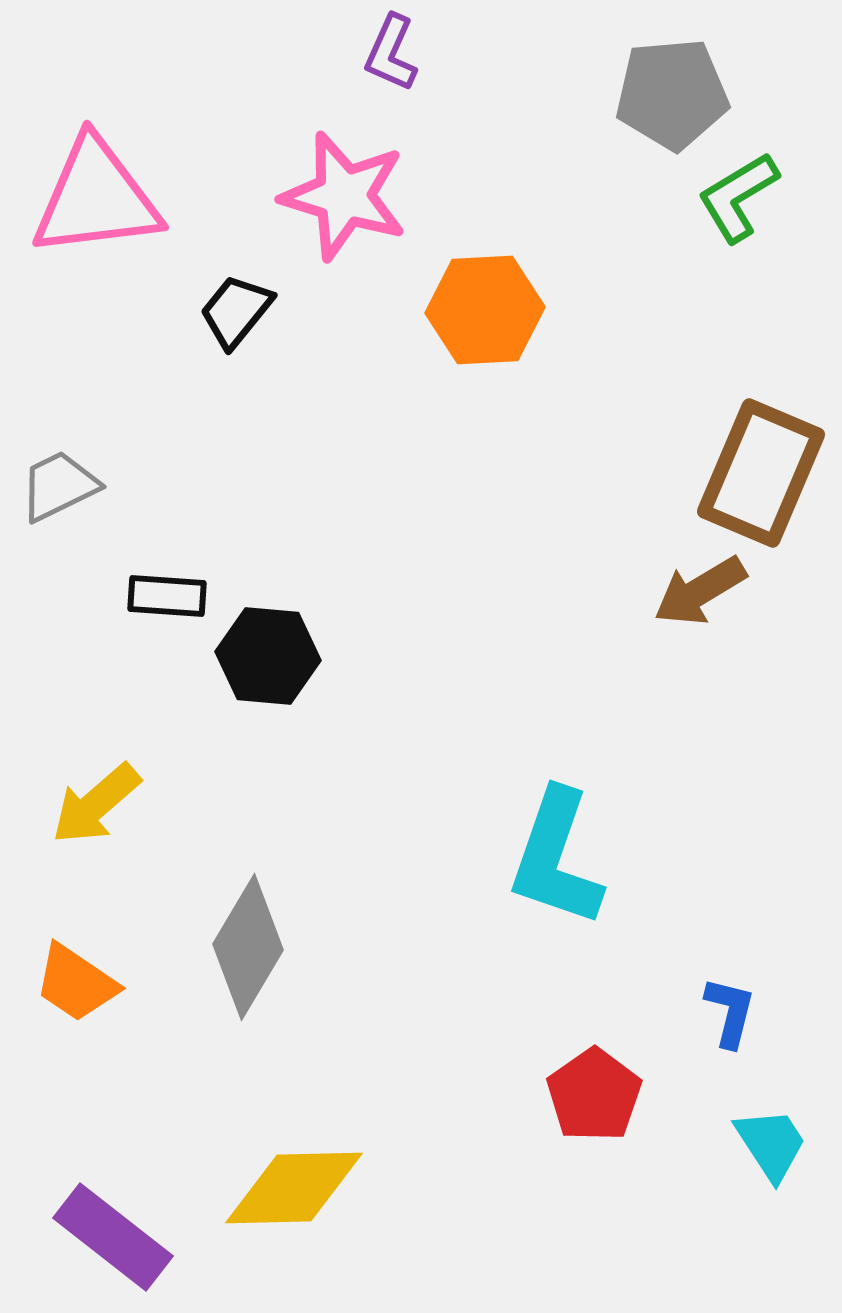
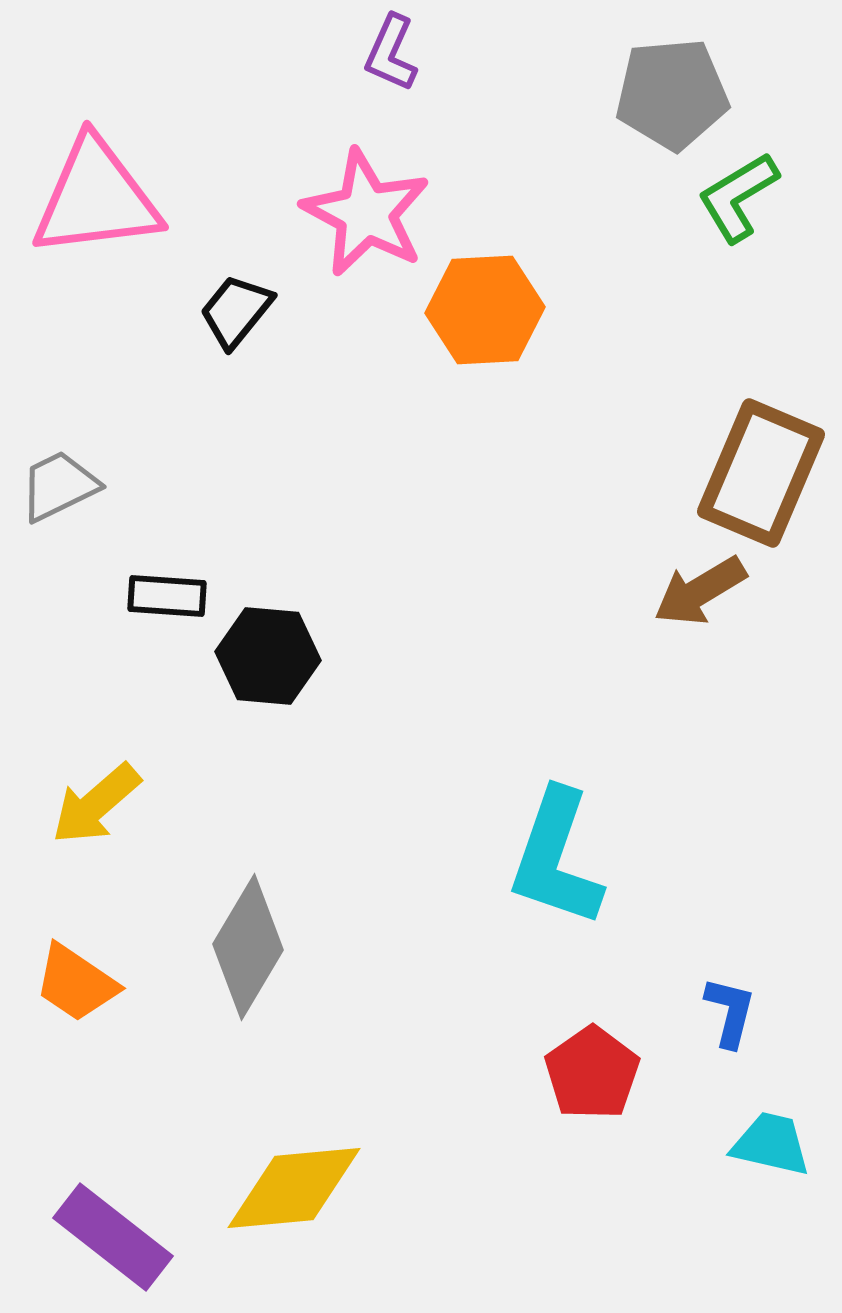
pink star: moved 22 px right, 17 px down; rotated 11 degrees clockwise
red pentagon: moved 2 px left, 22 px up
cyan trapezoid: rotated 44 degrees counterclockwise
yellow diamond: rotated 4 degrees counterclockwise
